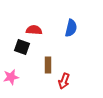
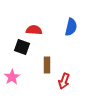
blue semicircle: moved 1 px up
brown rectangle: moved 1 px left
pink star: moved 1 px right; rotated 21 degrees counterclockwise
